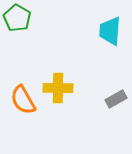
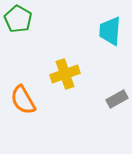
green pentagon: moved 1 px right, 1 px down
yellow cross: moved 7 px right, 14 px up; rotated 20 degrees counterclockwise
gray rectangle: moved 1 px right
